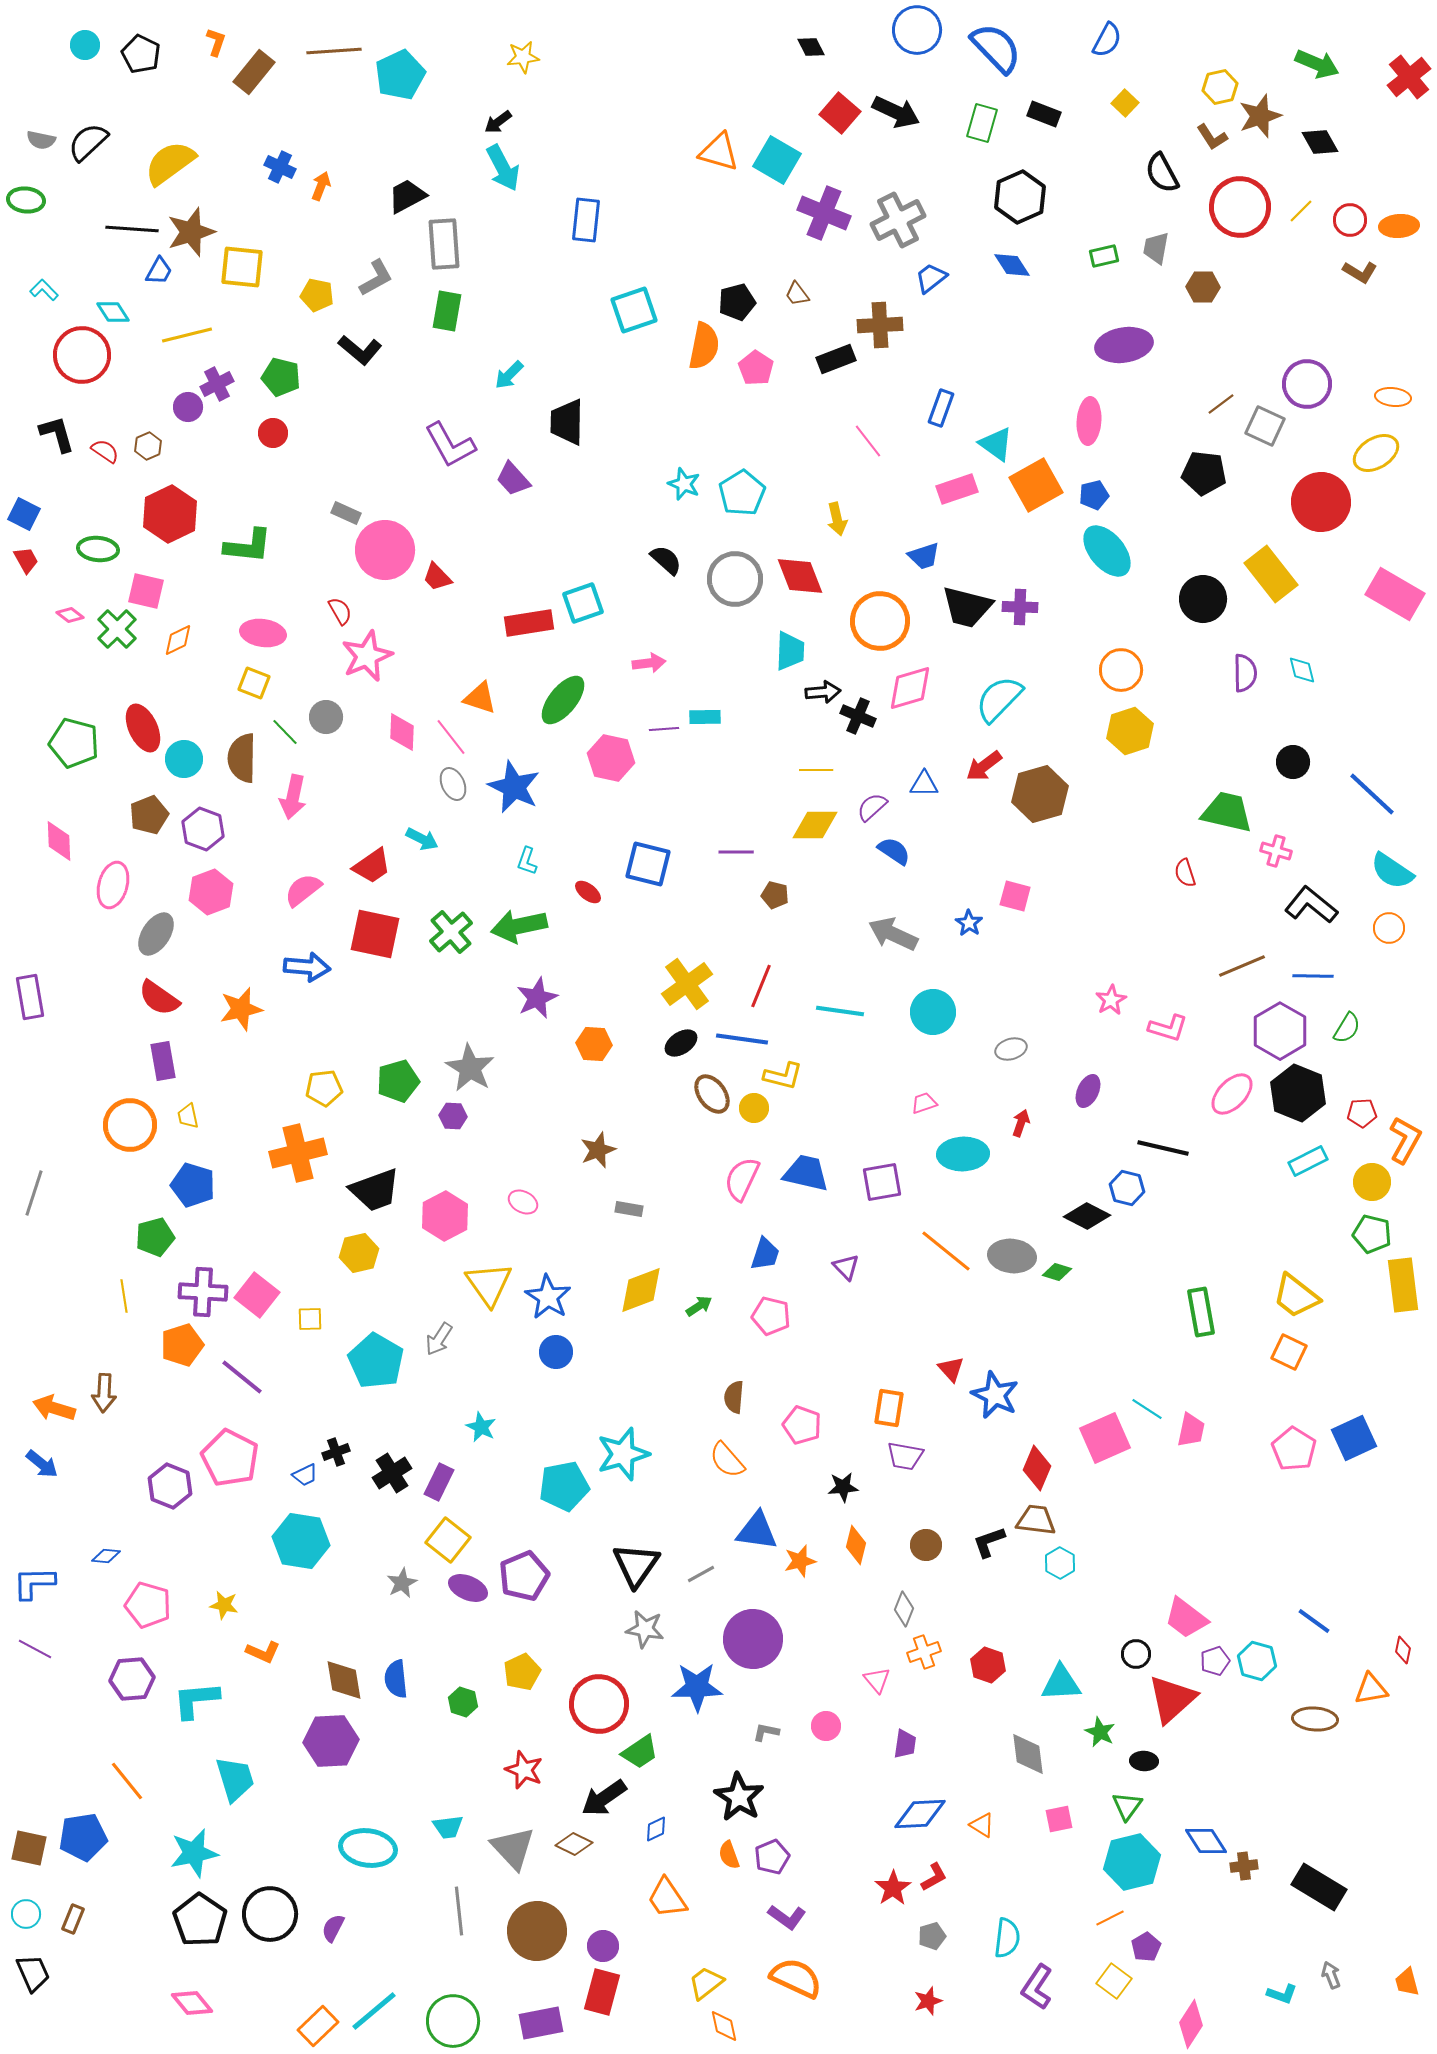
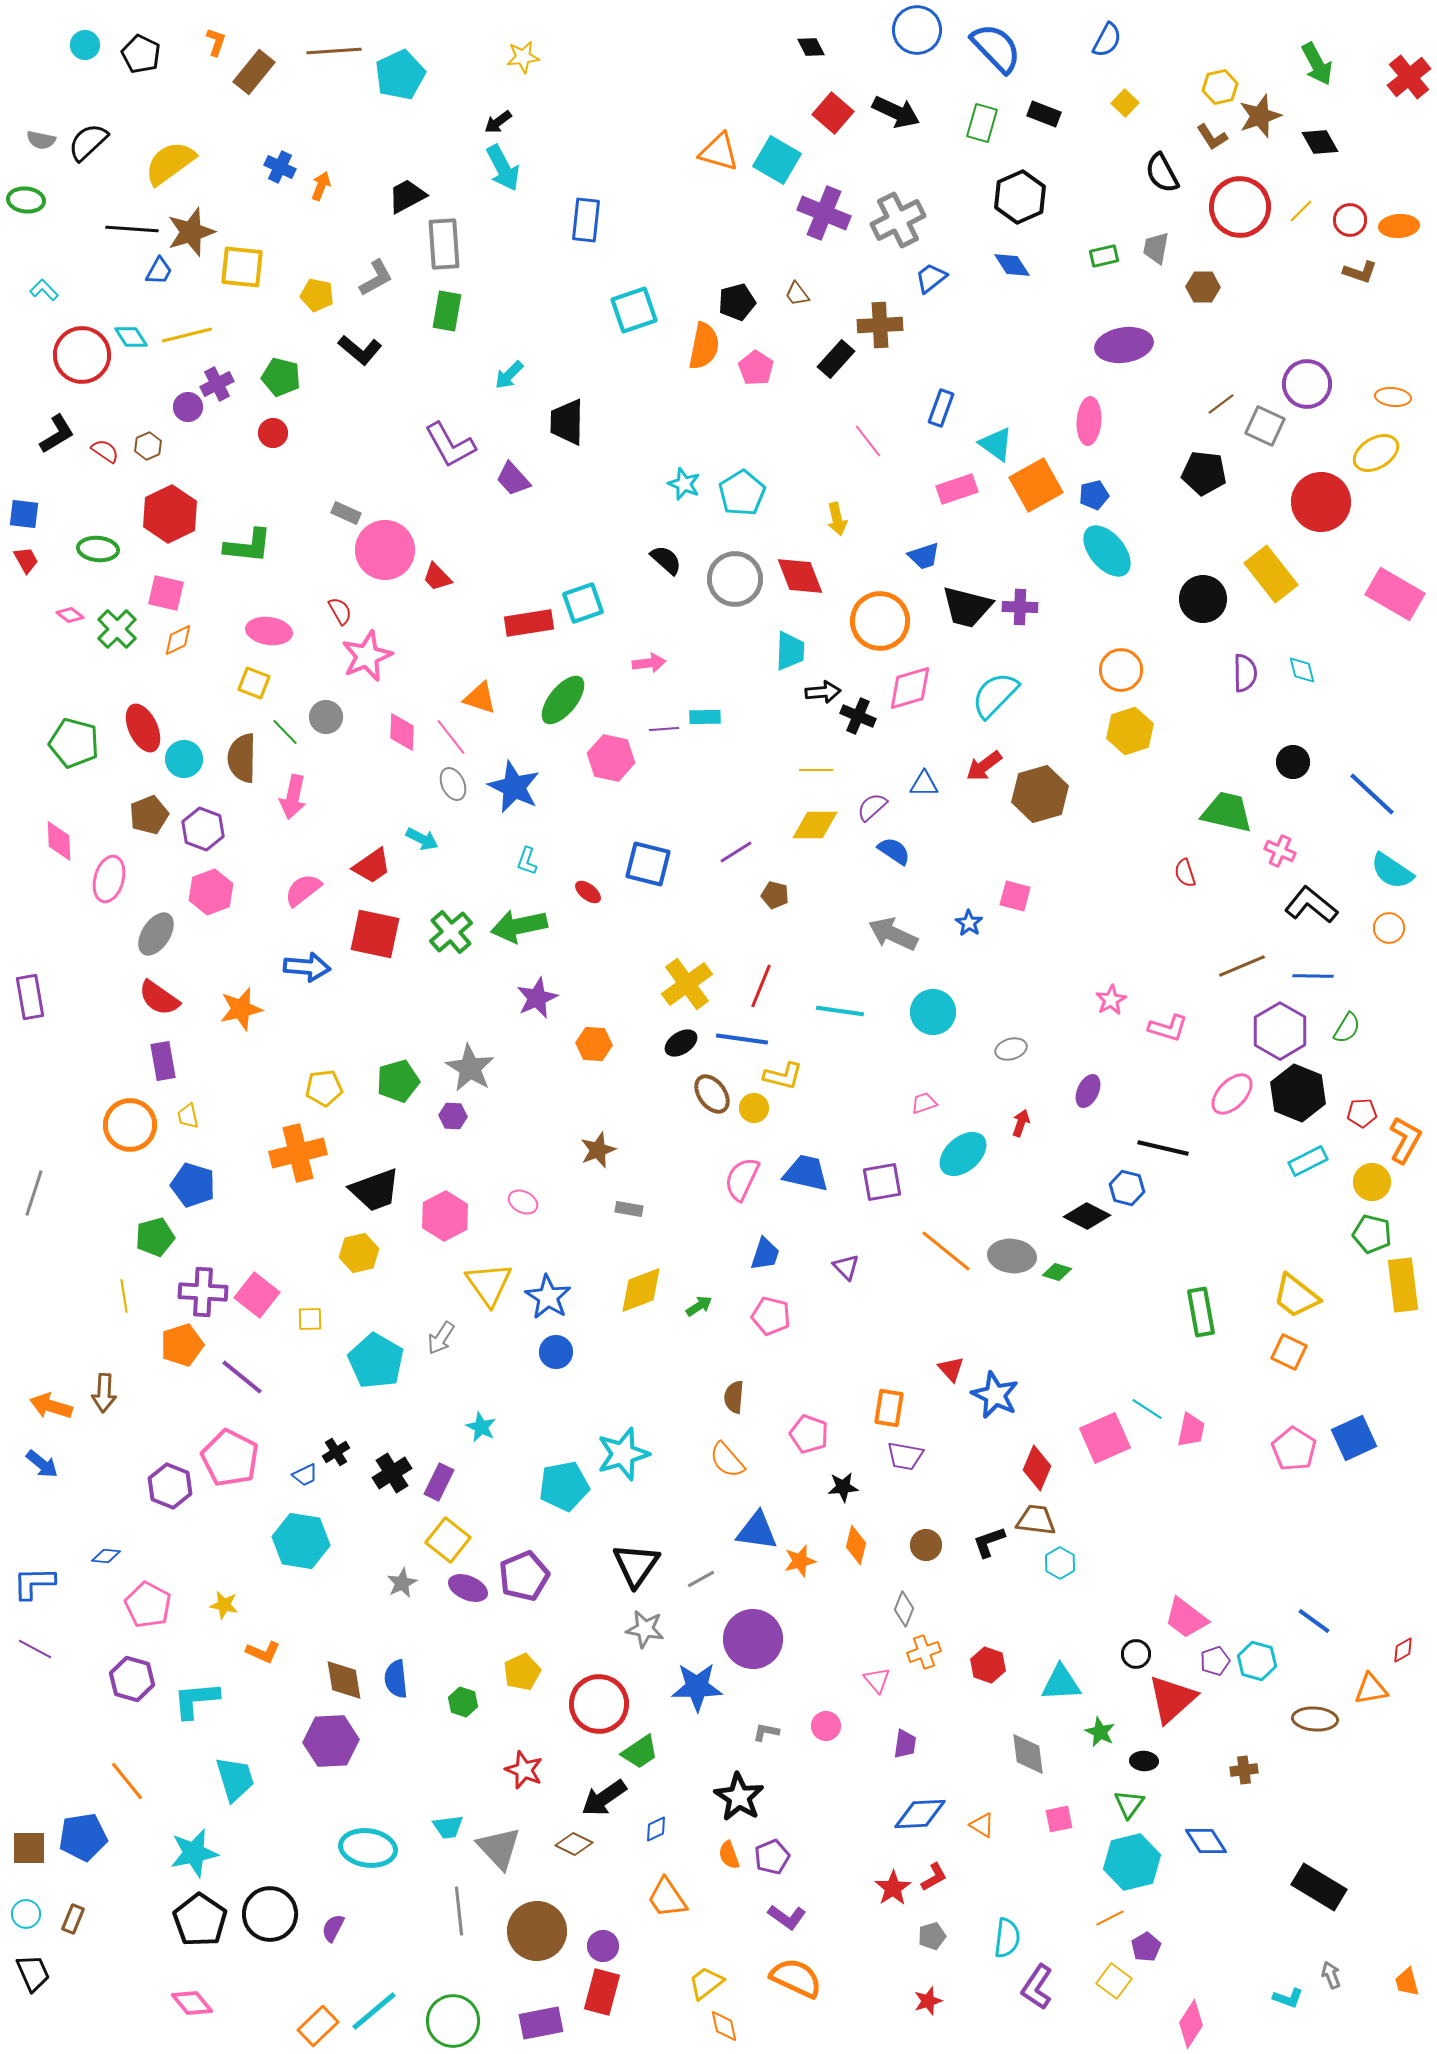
green arrow at (1317, 64): rotated 39 degrees clockwise
red square at (840, 113): moved 7 px left
brown L-shape at (1360, 272): rotated 12 degrees counterclockwise
cyan diamond at (113, 312): moved 18 px right, 25 px down
black rectangle at (836, 359): rotated 27 degrees counterclockwise
black L-shape at (57, 434): rotated 75 degrees clockwise
blue square at (24, 514): rotated 20 degrees counterclockwise
pink square at (146, 591): moved 20 px right, 2 px down
pink ellipse at (263, 633): moved 6 px right, 2 px up
cyan semicircle at (999, 699): moved 4 px left, 4 px up
pink cross at (1276, 851): moved 4 px right; rotated 8 degrees clockwise
purple line at (736, 852): rotated 32 degrees counterclockwise
pink ellipse at (113, 885): moved 4 px left, 6 px up
cyan ellipse at (963, 1154): rotated 39 degrees counterclockwise
gray arrow at (439, 1339): moved 2 px right, 1 px up
orange arrow at (54, 1408): moved 3 px left, 2 px up
pink pentagon at (802, 1425): moved 7 px right, 9 px down
black cross at (336, 1452): rotated 12 degrees counterclockwise
gray line at (701, 1574): moved 5 px down
pink pentagon at (148, 1605): rotated 12 degrees clockwise
red diamond at (1403, 1650): rotated 48 degrees clockwise
purple hexagon at (132, 1679): rotated 21 degrees clockwise
green triangle at (1127, 1806): moved 2 px right, 2 px up
brown square at (29, 1848): rotated 12 degrees counterclockwise
gray triangle at (513, 1848): moved 14 px left
brown cross at (1244, 1866): moved 96 px up
cyan L-shape at (1282, 1994): moved 6 px right, 4 px down
